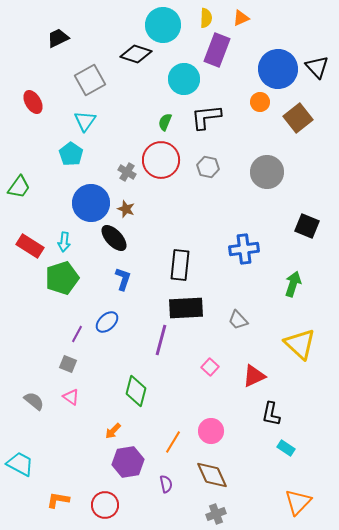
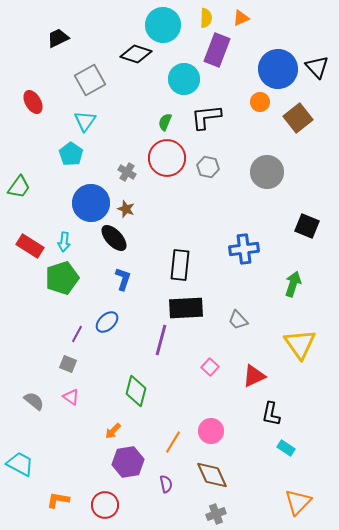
red circle at (161, 160): moved 6 px right, 2 px up
yellow triangle at (300, 344): rotated 12 degrees clockwise
